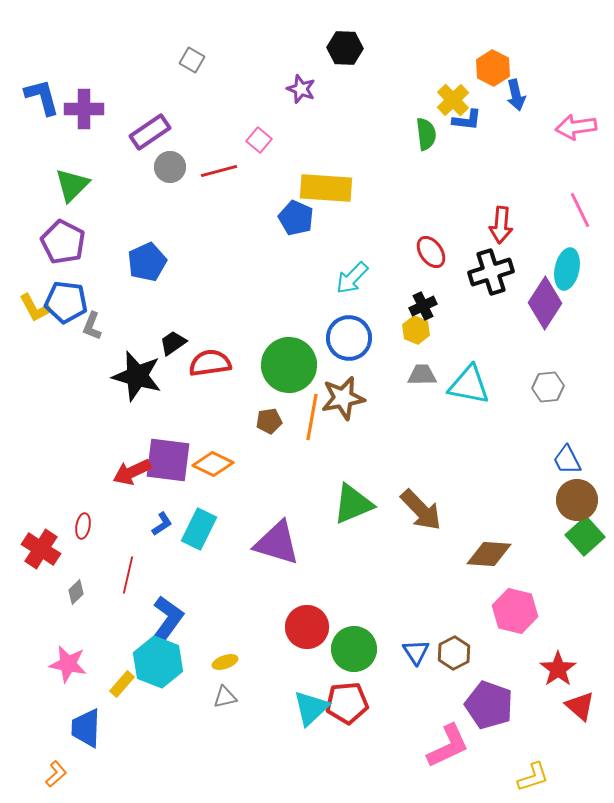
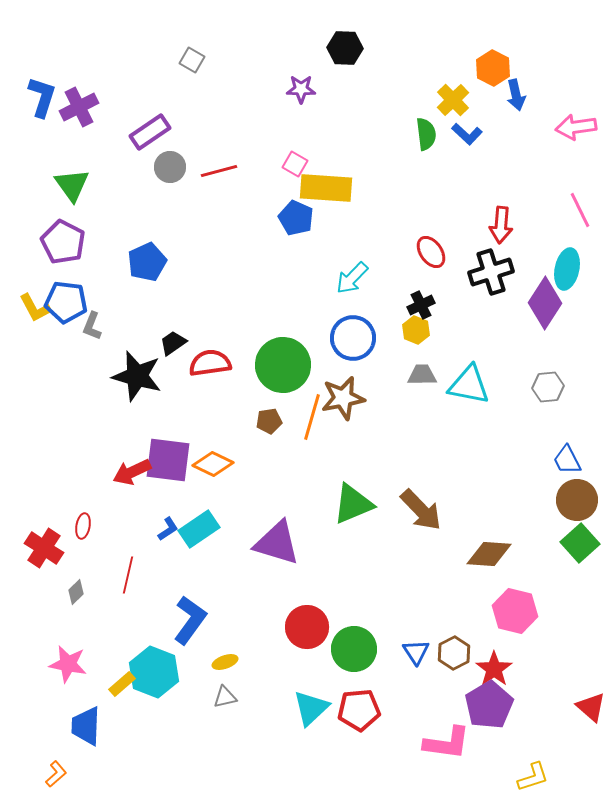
purple star at (301, 89): rotated 20 degrees counterclockwise
blue L-shape at (42, 97): rotated 33 degrees clockwise
purple cross at (84, 109): moved 5 px left, 2 px up; rotated 27 degrees counterclockwise
blue L-shape at (467, 120): moved 14 px down; rotated 36 degrees clockwise
pink square at (259, 140): moved 36 px right, 24 px down; rotated 10 degrees counterclockwise
green triangle at (72, 185): rotated 21 degrees counterclockwise
black cross at (423, 306): moved 2 px left, 1 px up
blue circle at (349, 338): moved 4 px right
green circle at (289, 365): moved 6 px left
orange line at (312, 417): rotated 6 degrees clockwise
blue L-shape at (162, 524): moved 6 px right, 5 px down
cyan rectangle at (199, 529): rotated 30 degrees clockwise
green square at (585, 536): moved 5 px left, 7 px down
red cross at (41, 549): moved 3 px right, 1 px up
blue L-shape at (167, 620): moved 23 px right
cyan hexagon at (158, 662): moved 4 px left, 10 px down
red star at (558, 669): moved 64 px left
yellow rectangle at (122, 684): rotated 8 degrees clockwise
red pentagon at (347, 703): moved 12 px right, 7 px down
purple pentagon at (489, 705): rotated 21 degrees clockwise
red triangle at (580, 706): moved 11 px right, 1 px down
blue trapezoid at (86, 728): moved 2 px up
pink L-shape at (448, 746): moved 1 px left, 3 px up; rotated 33 degrees clockwise
